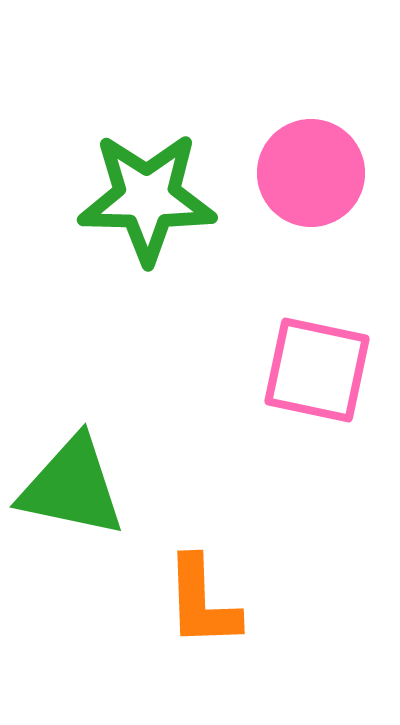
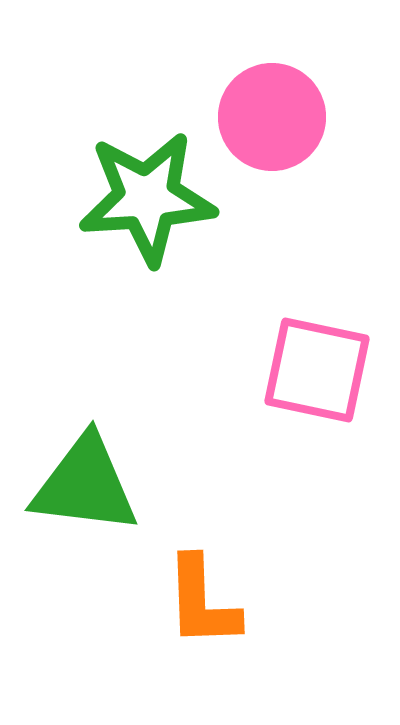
pink circle: moved 39 px left, 56 px up
green star: rotated 5 degrees counterclockwise
green triangle: moved 13 px right, 2 px up; rotated 5 degrees counterclockwise
